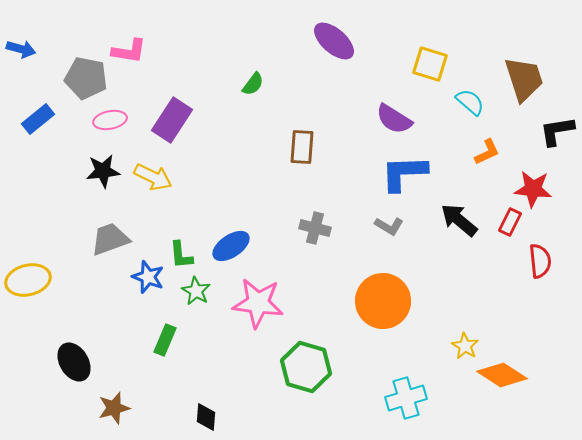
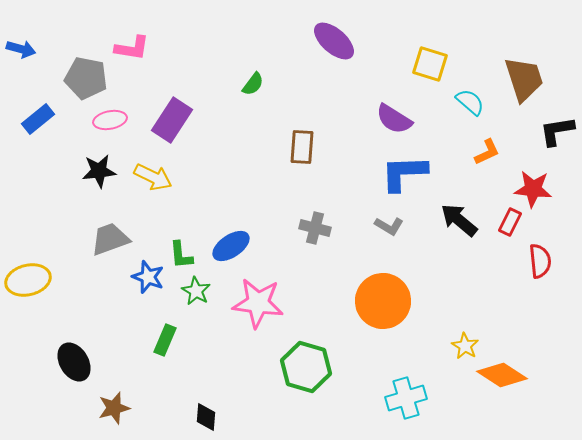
pink L-shape: moved 3 px right, 3 px up
black star: moved 4 px left
